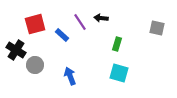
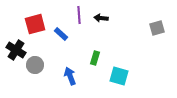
purple line: moved 1 px left, 7 px up; rotated 30 degrees clockwise
gray square: rotated 28 degrees counterclockwise
blue rectangle: moved 1 px left, 1 px up
green rectangle: moved 22 px left, 14 px down
cyan square: moved 3 px down
